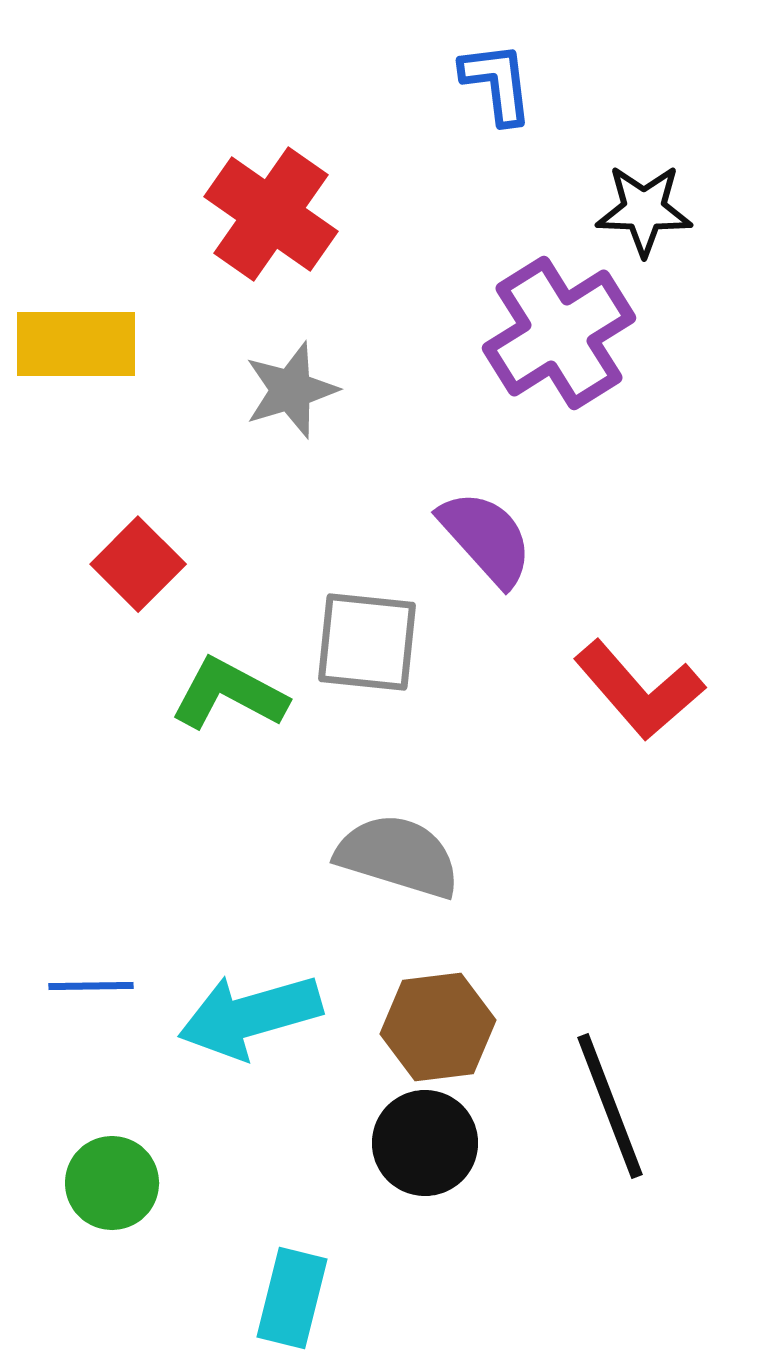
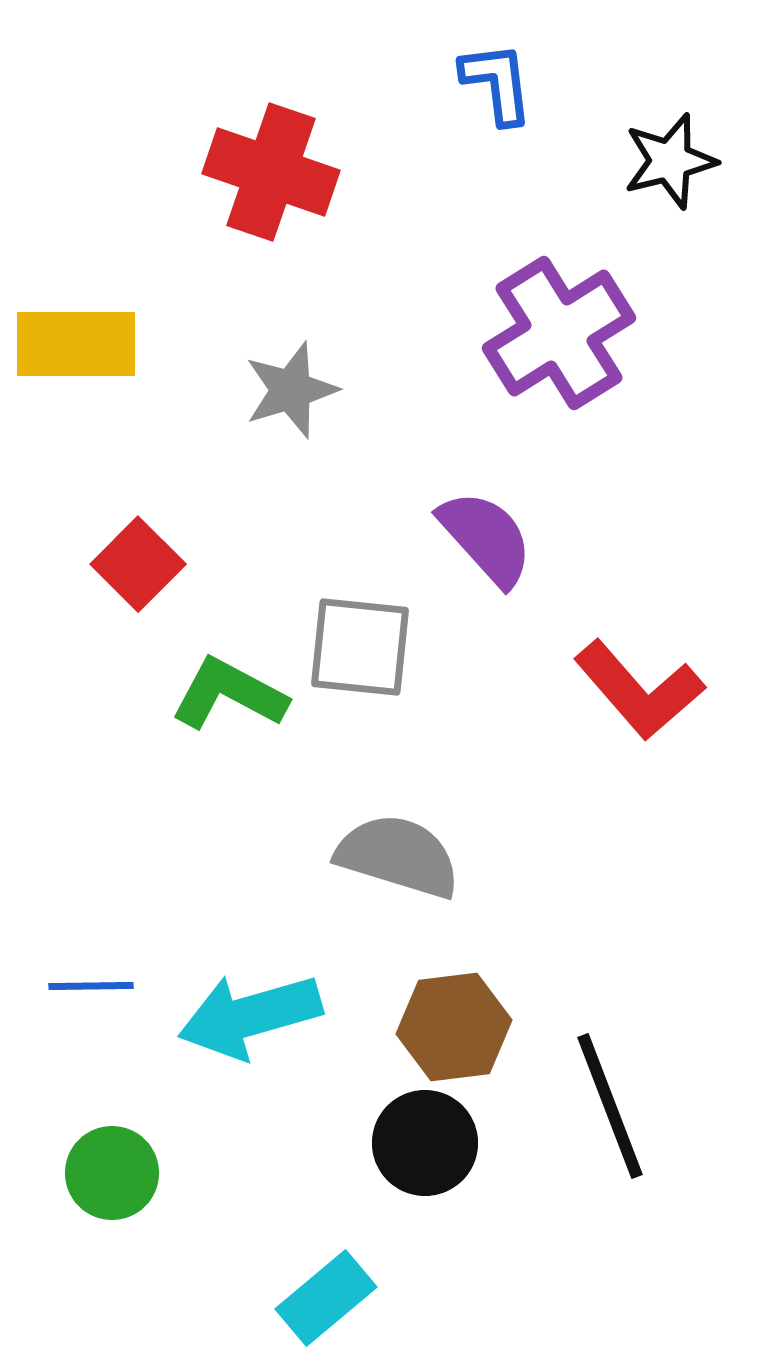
black star: moved 26 px right, 49 px up; rotated 16 degrees counterclockwise
red cross: moved 42 px up; rotated 16 degrees counterclockwise
gray square: moved 7 px left, 5 px down
brown hexagon: moved 16 px right
green circle: moved 10 px up
cyan rectangle: moved 34 px right; rotated 36 degrees clockwise
